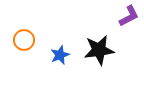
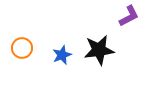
orange circle: moved 2 px left, 8 px down
blue star: moved 2 px right
